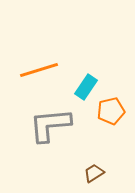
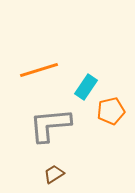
brown trapezoid: moved 40 px left, 1 px down
